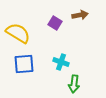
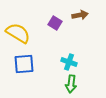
cyan cross: moved 8 px right
green arrow: moved 3 px left
